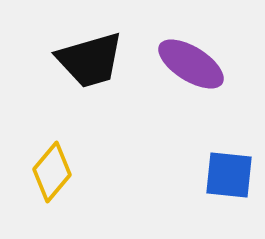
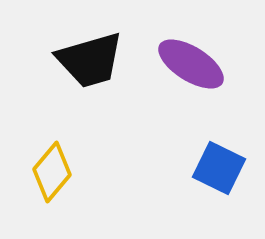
blue square: moved 10 px left, 7 px up; rotated 20 degrees clockwise
